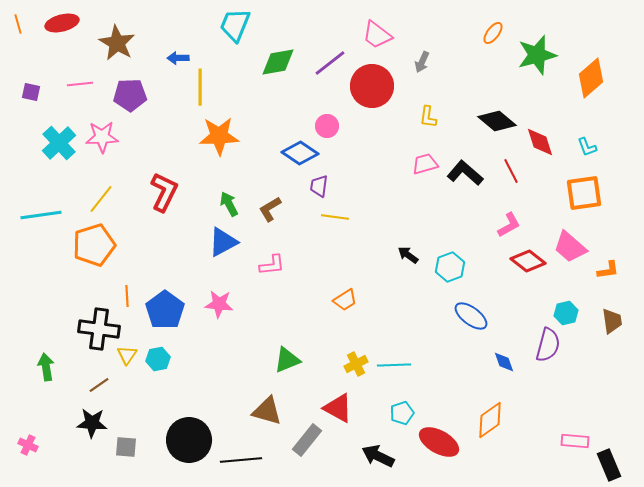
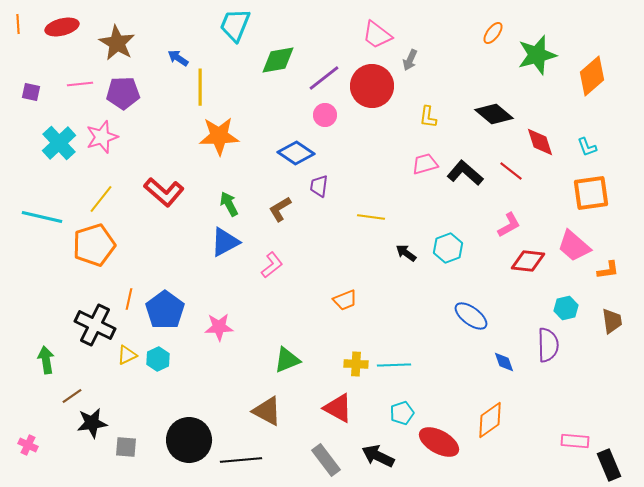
red ellipse at (62, 23): moved 4 px down
orange line at (18, 24): rotated 12 degrees clockwise
blue arrow at (178, 58): rotated 35 degrees clockwise
green diamond at (278, 62): moved 2 px up
gray arrow at (422, 62): moved 12 px left, 2 px up
purple line at (330, 63): moved 6 px left, 15 px down
orange diamond at (591, 78): moved 1 px right, 2 px up
purple pentagon at (130, 95): moved 7 px left, 2 px up
black diamond at (497, 121): moved 3 px left, 7 px up
pink circle at (327, 126): moved 2 px left, 11 px up
pink star at (102, 137): rotated 16 degrees counterclockwise
blue diamond at (300, 153): moved 4 px left
red line at (511, 171): rotated 25 degrees counterclockwise
red L-shape at (164, 192): rotated 105 degrees clockwise
orange square at (584, 193): moved 7 px right
brown L-shape at (270, 209): moved 10 px right
cyan line at (41, 215): moved 1 px right, 2 px down; rotated 21 degrees clockwise
yellow line at (335, 217): moved 36 px right
blue triangle at (223, 242): moved 2 px right
pink trapezoid at (570, 247): moved 4 px right, 1 px up
black arrow at (408, 255): moved 2 px left, 2 px up
red diamond at (528, 261): rotated 32 degrees counterclockwise
pink L-shape at (272, 265): rotated 32 degrees counterclockwise
cyan hexagon at (450, 267): moved 2 px left, 19 px up
orange line at (127, 296): moved 2 px right, 3 px down; rotated 15 degrees clockwise
orange trapezoid at (345, 300): rotated 10 degrees clockwise
pink star at (219, 304): moved 23 px down; rotated 8 degrees counterclockwise
cyan hexagon at (566, 313): moved 5 px up
black cross at (99, 329): moved 4 px left, 4 px up; rotated 18 degrees clockwise
purple semicircle at (548, 345): rotated 16 degrees counterclockwise
yellow triangle at (127, 355): rotated 30 degrees clockwise
cyan hexagon at (158, 359): rotated 15 degrees counterclockwise
yellow cross at (356, 364): rotated 30 degrees clockwise
green arrow at (46, 367): moved 7 px up
brown line at (99, 385): moved 27 px left, 11 px down
brown triangle at (267, 411): rotated 12 degrees clockwise
black star at (92, 423): rotated 12 degrees counterclockwise
gray rectangle at (307, 440): moved 19 px right, 20 px down; rotated 76 degrees counterclockwise
